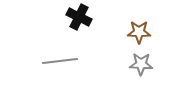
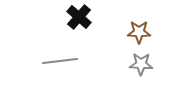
black cross: rotated 15 degrees clockwise
